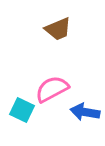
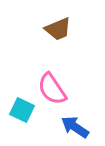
pink semicircle: rotated 96 degrees counterclockwise
blue arrow: moved 10 px left, 15 px down; rotated 24 degrees clockwise
